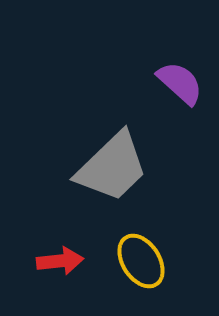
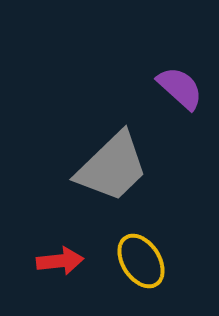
purple semicircle: moved 5 px down
